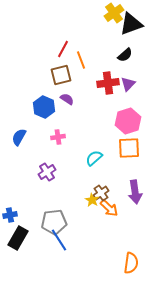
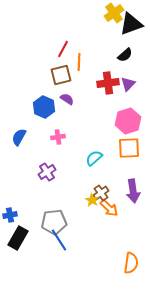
orange line: moved 2 px left, 2 px down; rotated 24 degrees clockwise
purple arrow: moved 2 px left, 1 px up
